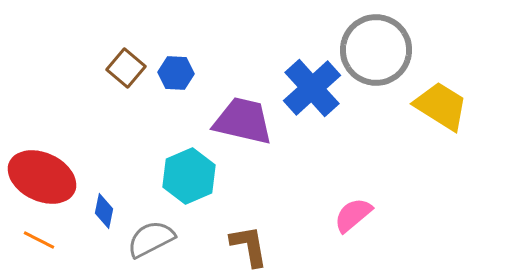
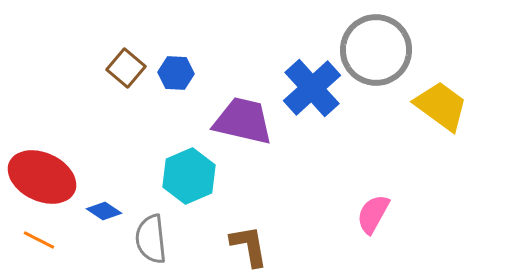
yellow trapezoid: rotated 4 degrees clockwise
blue diamond: rotated 68 degrees counterclockwise
pink semicircle: moved 20 px right, 1 px up; rotated 21 degrees counterclockwise
gray semicircle: rotated 69 degrees counterclockwise
